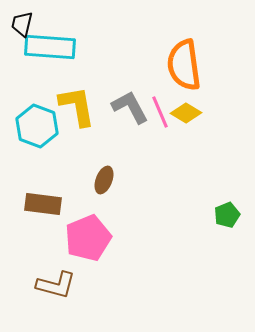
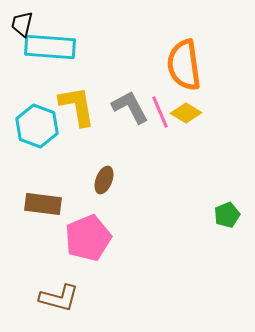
brown L-shape: moved 3 px right, 13 px down
